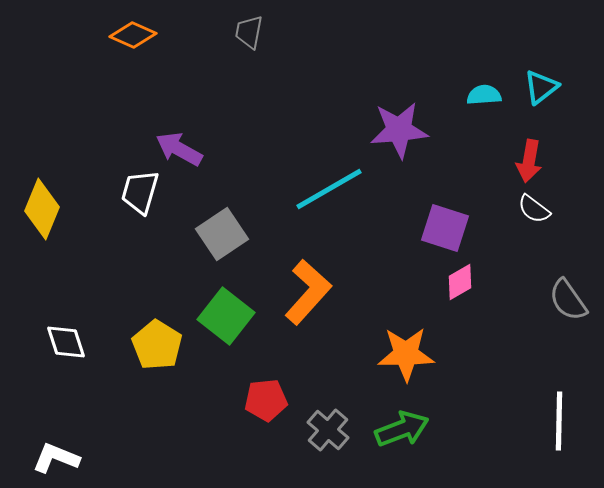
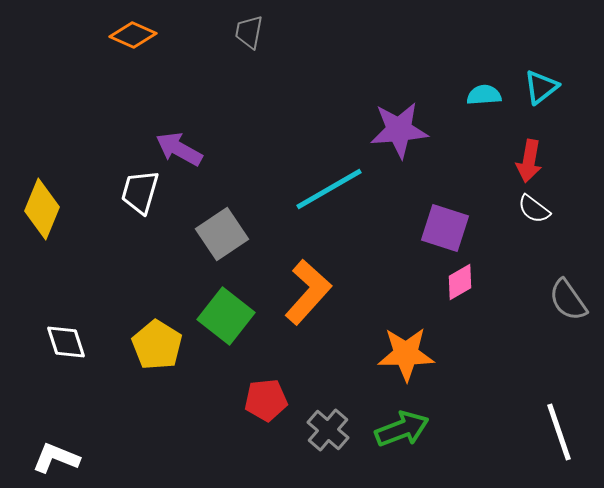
white line: moved 11 px down; rotated 20 degrees counterclockwise
